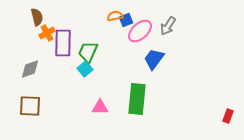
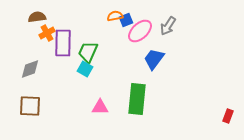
brown semicircle: rotated 84 degrees counterclockwise
cyan square: rotated 21 degrees counterclockwise
